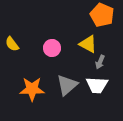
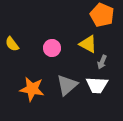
gray arrow: moved 2 px right
orange star: rotated 10 degrees clockwise
